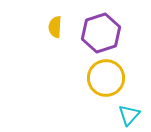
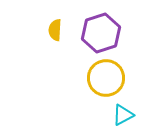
yellow semicircle: moved 3 px down
cyan triangle: moved 6 px left; rotated 20 degrees clockwise
